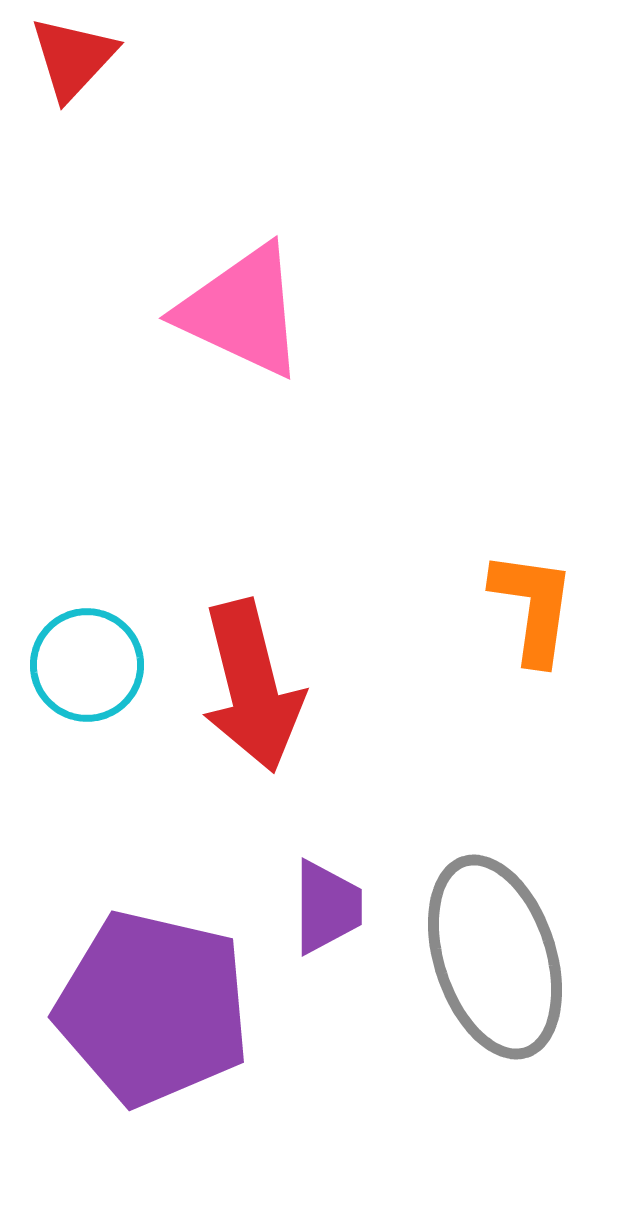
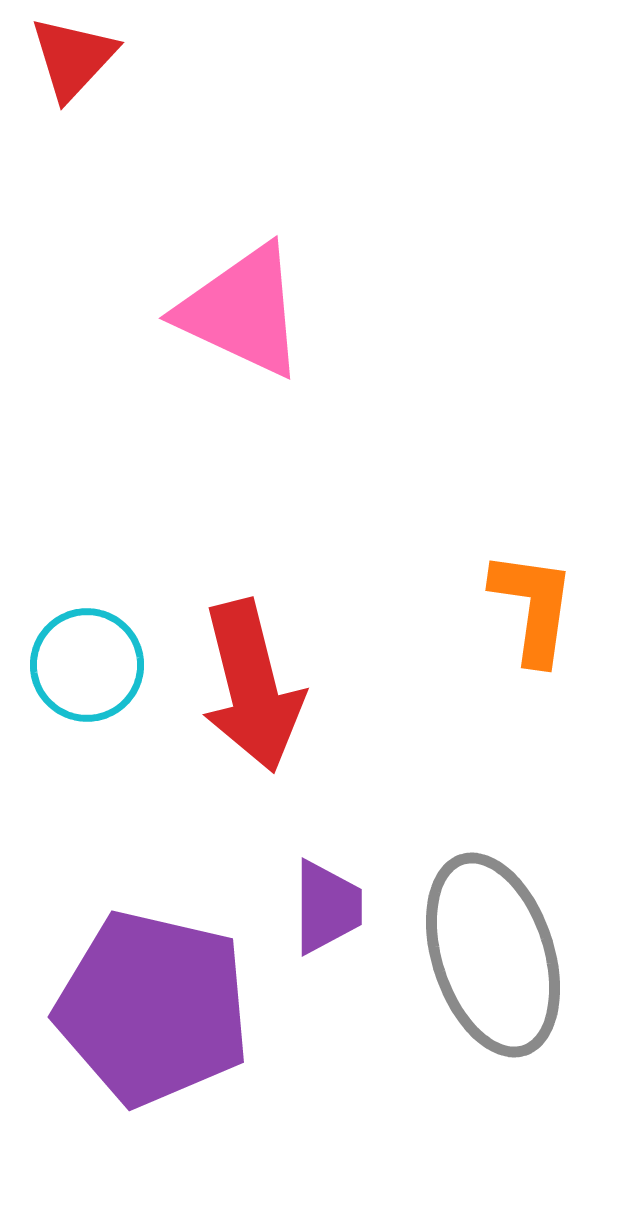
gray ellipse: moved 2 px left, 2 px up
